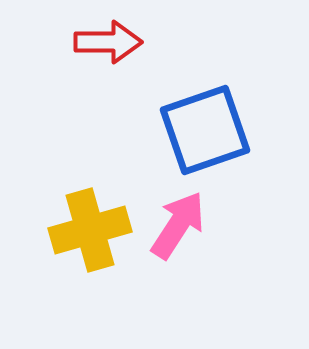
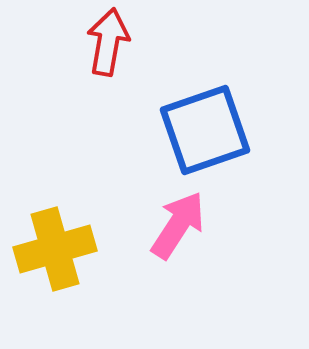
red arrow: rotated 80 degrees counterclockwise
yellow cross: moved 35 px left, 19 px down
